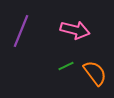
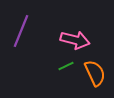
pink arrow: moved 10 px down
orange semicircle: rotated 12 degrees clockwise
